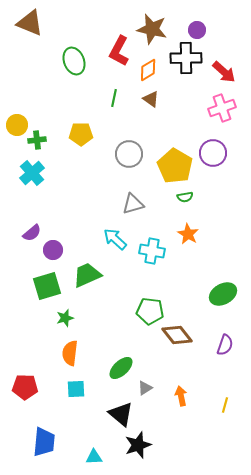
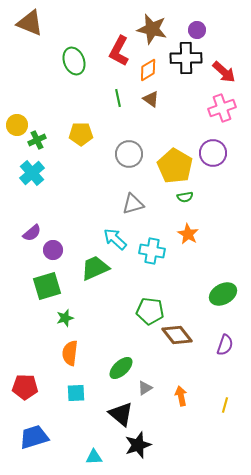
green line at (114, 98): moved 4 px right; rotated 24 degrees counterclockwise
green cross at (37, 140): rotated 18 degrees counterclockwise
green trapezoid at (87, 275): moved 8 px right, 7 px up
cyan square at (76, 389): moved 4 px down
blue trapezoid at (44, 442): moved 10 px left, 5 px up; rotated 112 degrees counterclockwise
